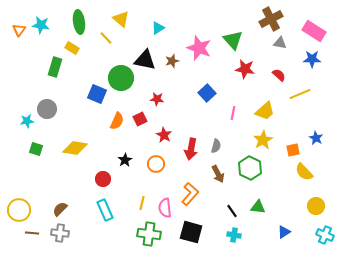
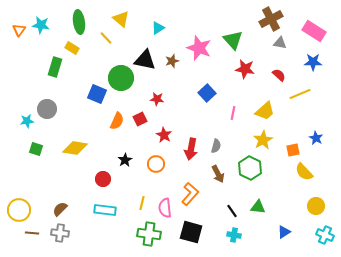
blue star at (312, 59): moved 1 px right, 3 px down
cyan rectangle at (105, 210): rotated 60 degrees counterclockwise
